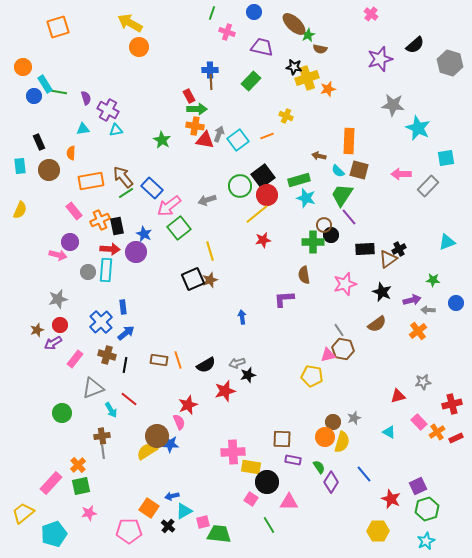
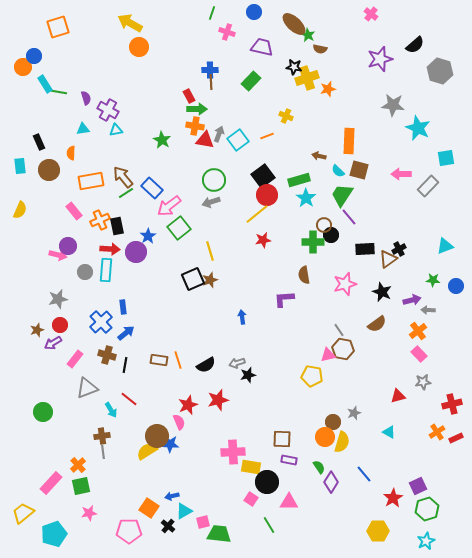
green star at (308, 35): rotated 16 degrees counterclockwise
gray hexagon at (450, 63): moved 10 px left, 8 px down
blue circle at (34, 96): moved 40 px up
green circle at (240, 186): moved 26 px left, 6 px up
cyan star at (306, 198): rotated 18 degrees clockwise
gray arrow at (207, 200): moved 4 px right, 2 px down
blue star at (144, 234): moved 4 px right, 2 px down; rotated 14 degrees clockwise
purple circle at (70, 242): moved 2 px left, 4 px down
cyan triangle at (447, 242): moved 2 px left, 4 px down
gray circle at (88, 272): moved 3 px left
blue circle at (456, 303): moved 17 px up
gray triangle at (93, 388): moved 6 px left
red star at (225, 391): moved 7 px left, 9 px down
green circle at (62, 413): moved 19 px left, 1 px up
gray star at (354, 418): moved 5 px up
pink rectangle at (419, 422): moved 68 px up
purple rectangle at (293, 460): moved 4 px left
red star at (391, 499): moved 2 px right, 1 px up; rotated 18 degrees clockwise
